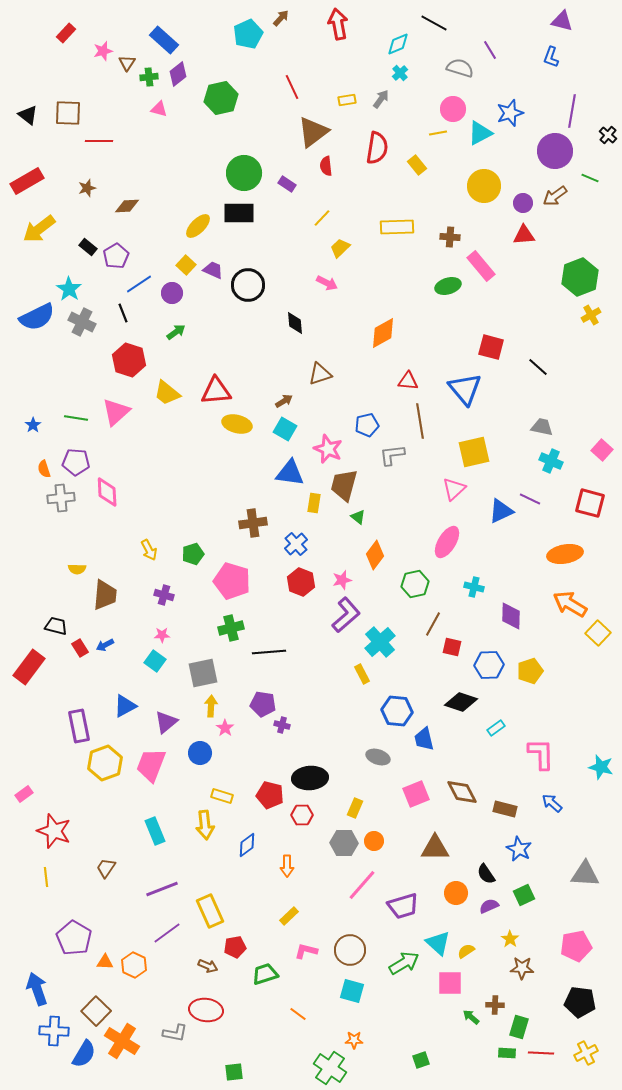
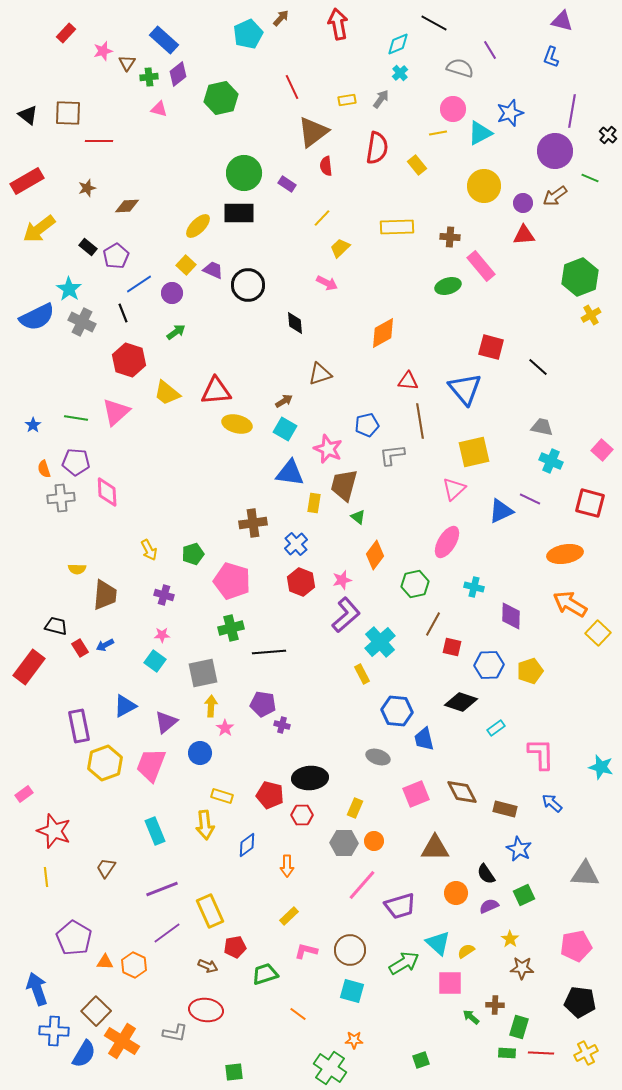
purple trapezoid at (403, 906): moved 3 px left
